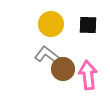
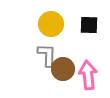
black square: moved 1 px right
gray L-shape: rotated 55 degrees clockwise
